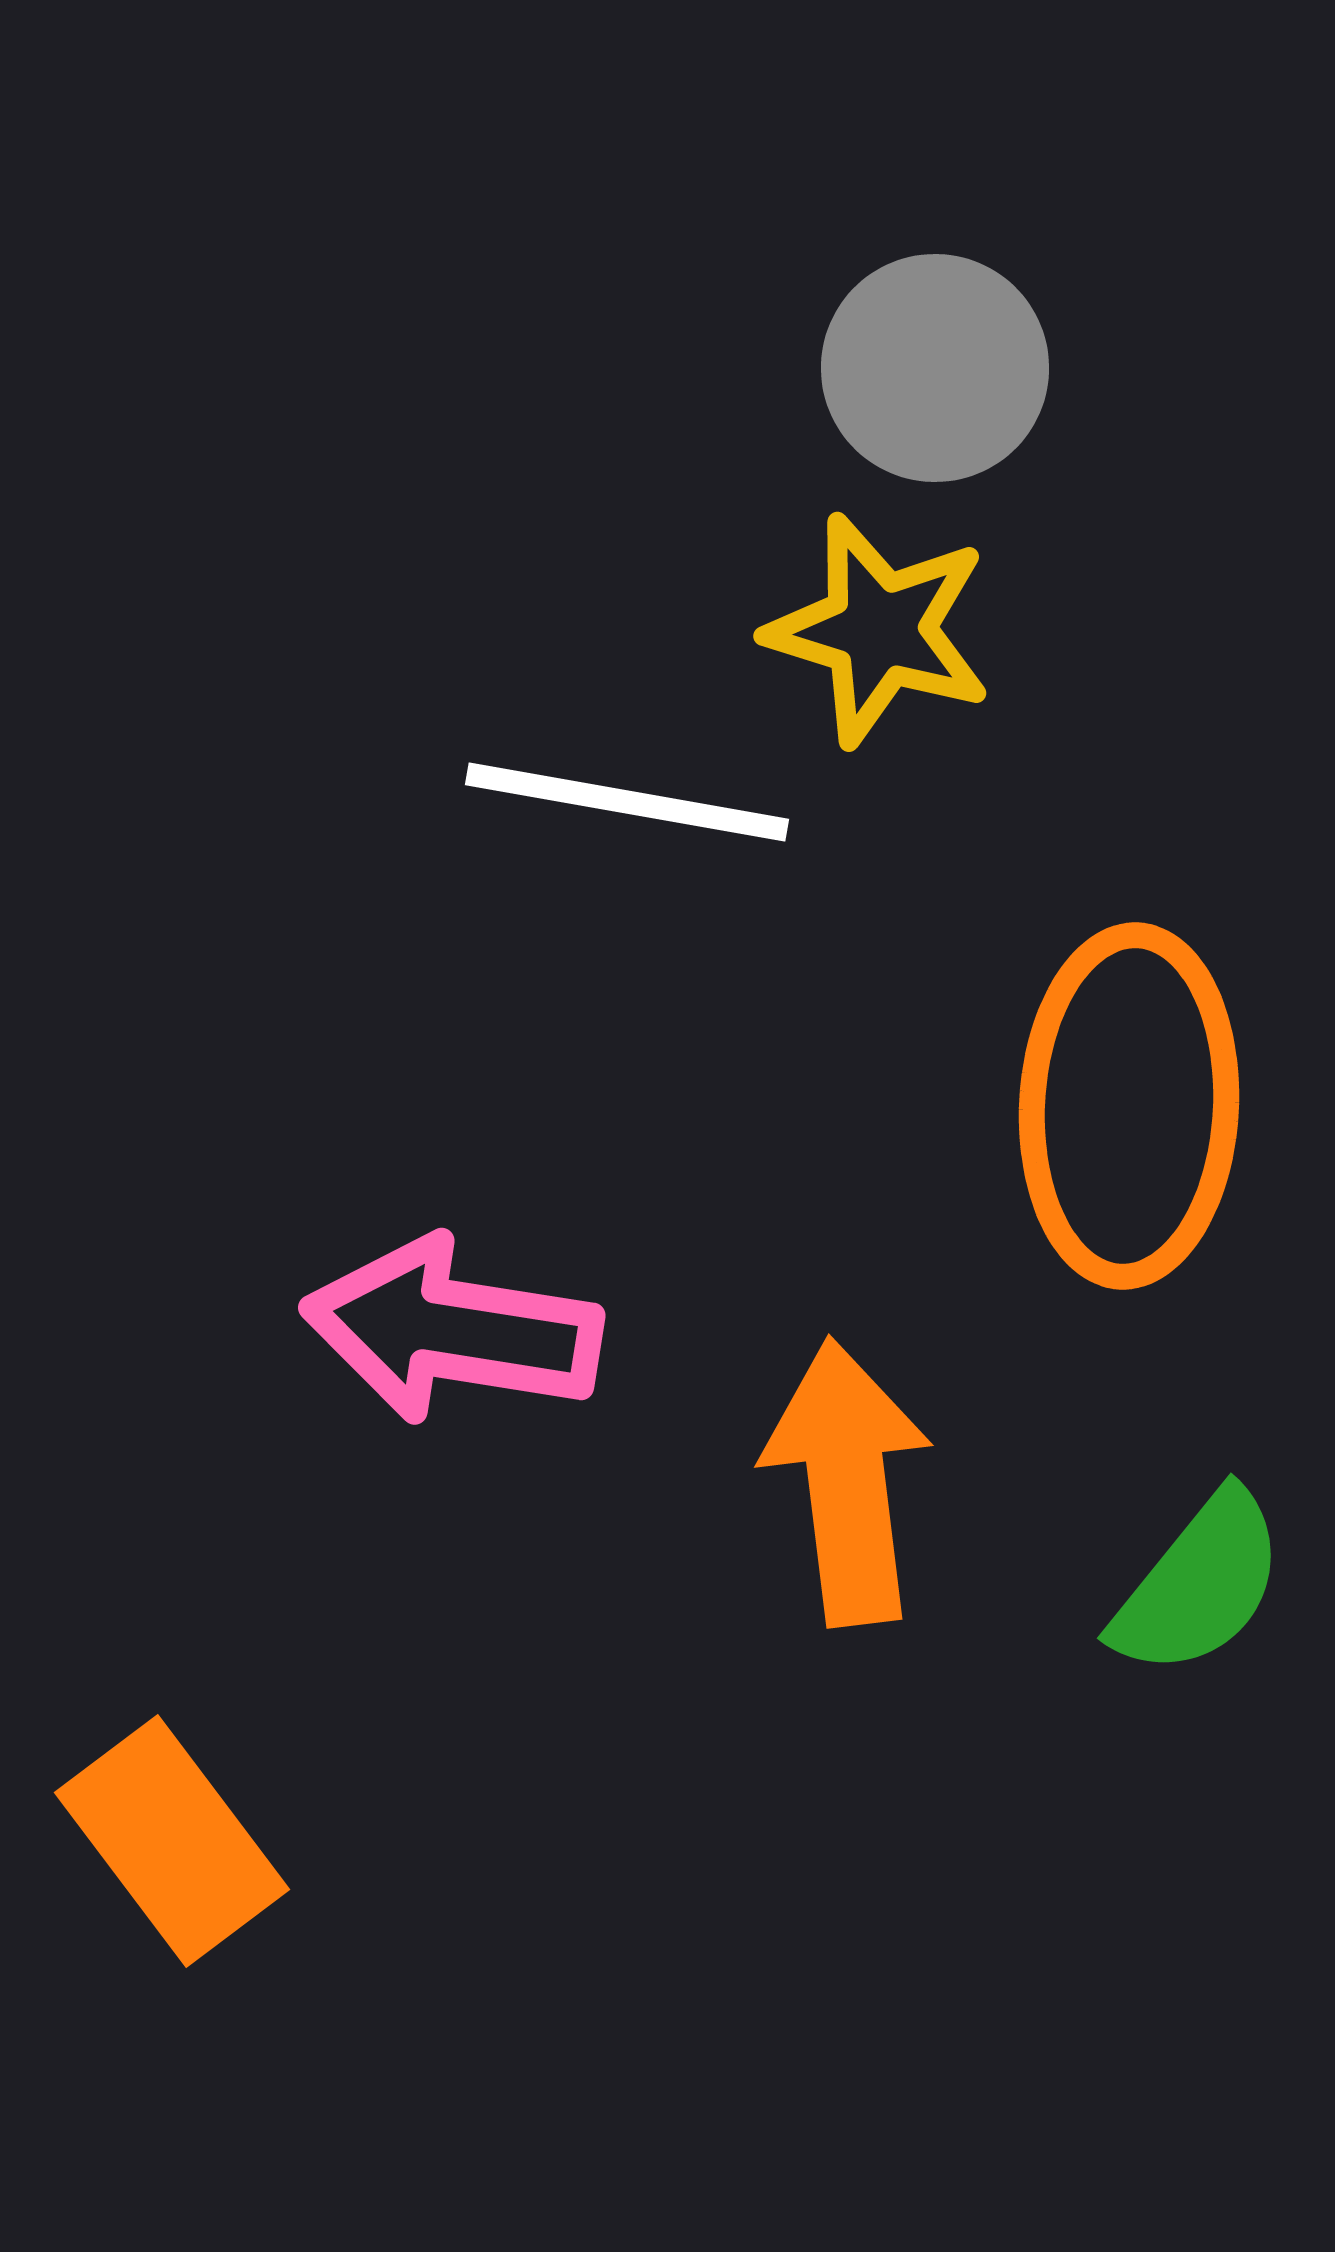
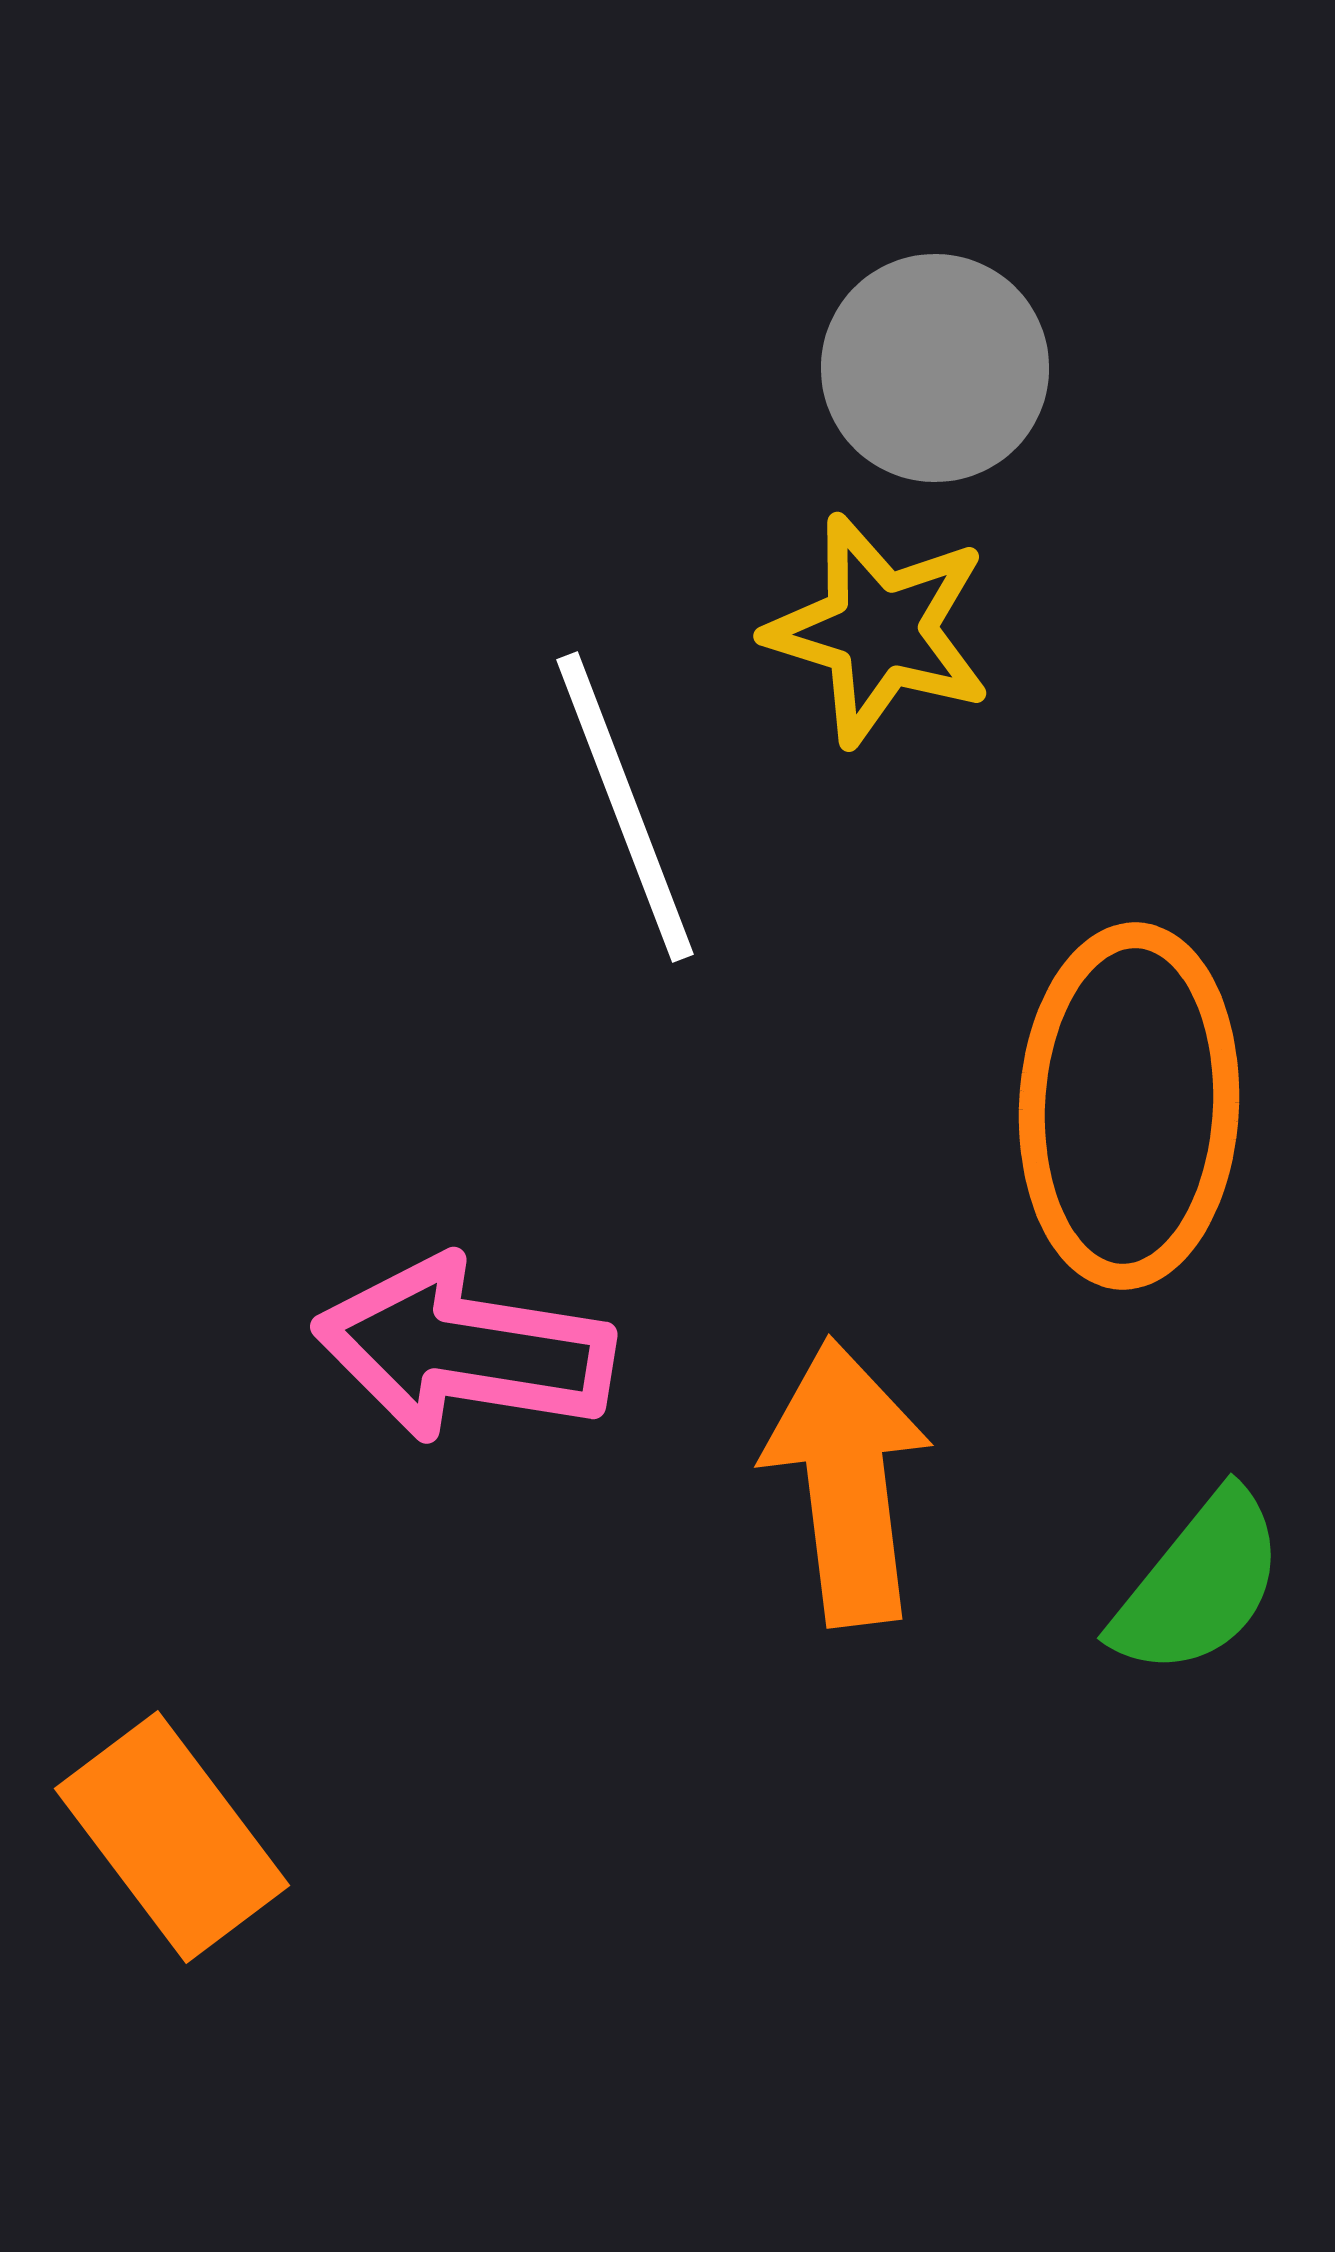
white line: moved 2 px left, 5 px down; rotated 59 degrees clockwise
pink arrow: moved 12 px right, 19 px down
orange rectangle: moved 4 px up
